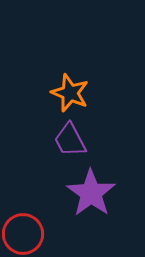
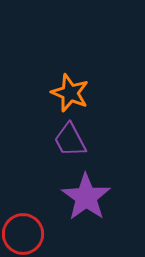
purple star: moved 5 px left, 4 px down
